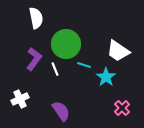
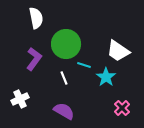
white line: moved 9 px right, 9 px down
purple semicircle: moved 3 px right; rotated 25 degrees counterclockwise
